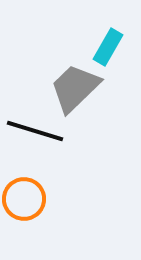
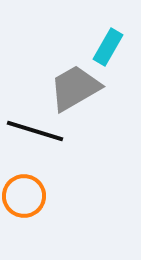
gray trapezoid: rotated 14 degrees clockwise
orange circle: moved 3 px up
